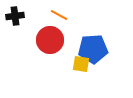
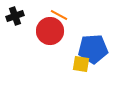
black cross: rotated 12 degrees counterclockwise
red circle: moved 9 px up
